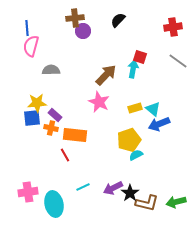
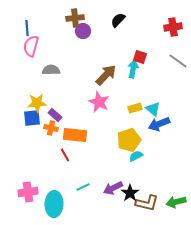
cyan semicircle: moved 1 px down
cyan ellipse: rotated 15 degrees clockwise
